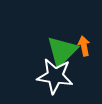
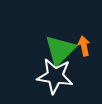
green triangle: moved 2 px left, 1 px up
